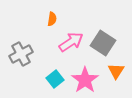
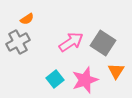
orange semicircle: moved 25 px left; rotated 48 degrees clockwise
gray cross: moved 3 px left, 12 px up
pink star: rotated 16 degrees clockwise
